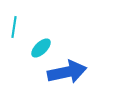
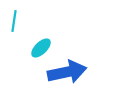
cyan line: moved 6 px up
